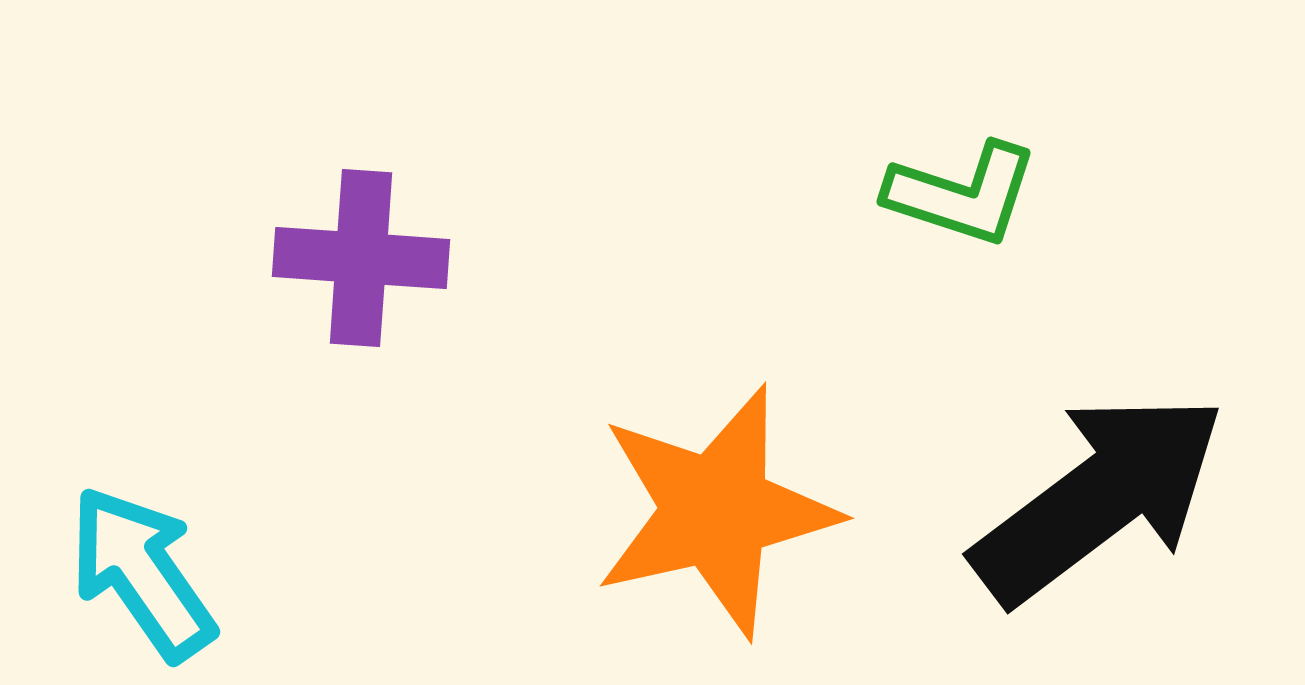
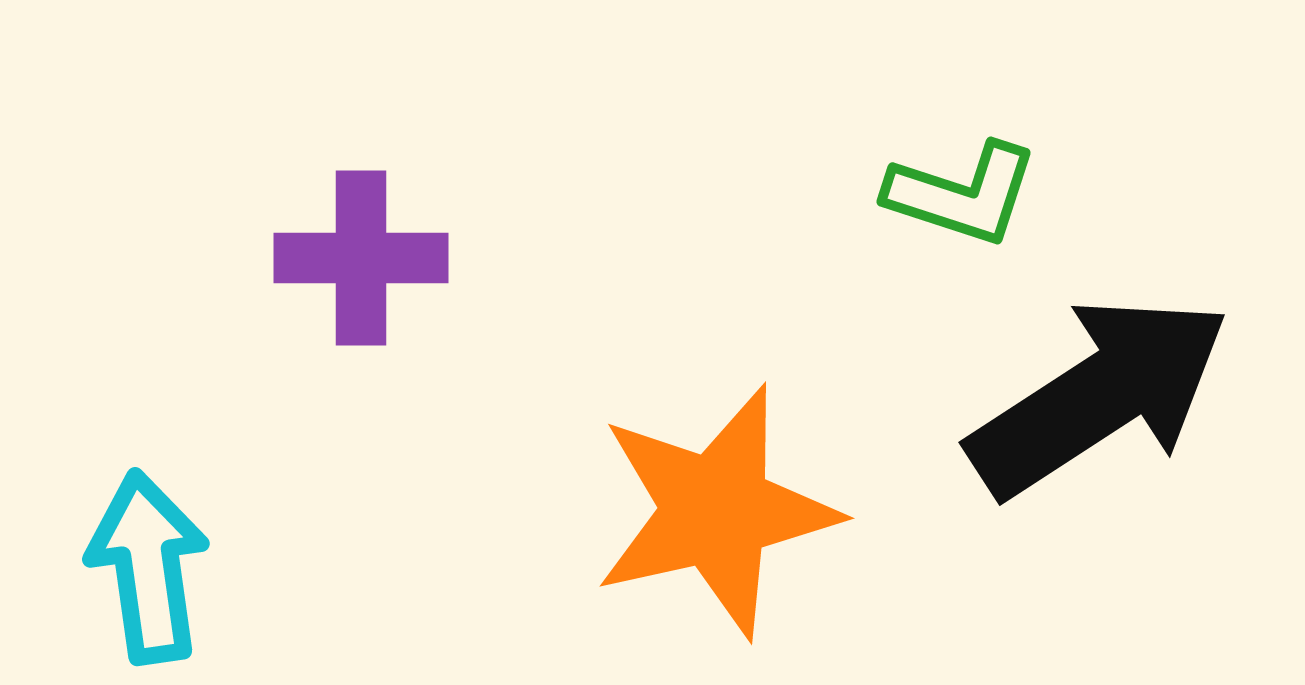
purple cross: rotated 4 degrees counterclockwise
black arrow: moved 102 px up; rotated 4 degrees clockwise
cyan arrow: moved 6 px right, 6 px up; rotated 27 degrees clockwise
